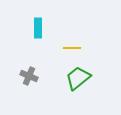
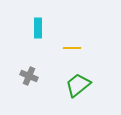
green trapezoid: moved 7 px down
